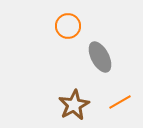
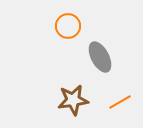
brown star: moved 1 px left, 5 px up; rotated 20 degrees clockwise
